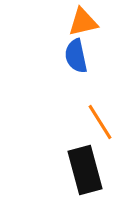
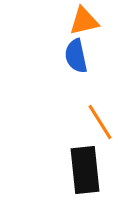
orange triangle: moved 1 px right, 1 px up
black rectangle: rotated 9 degrees clockwise
